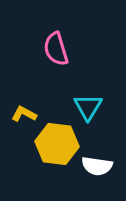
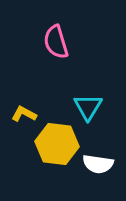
pink semicircle: moved 7 px up
white semicircle: moved 1 px right, 2 px up
